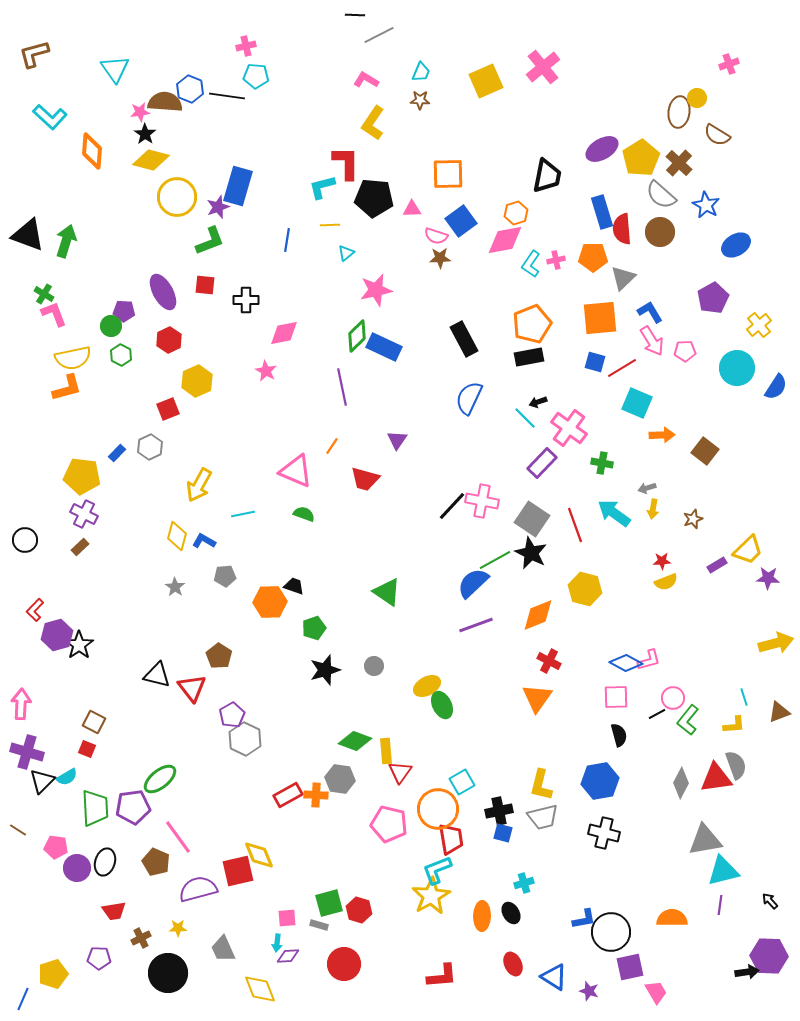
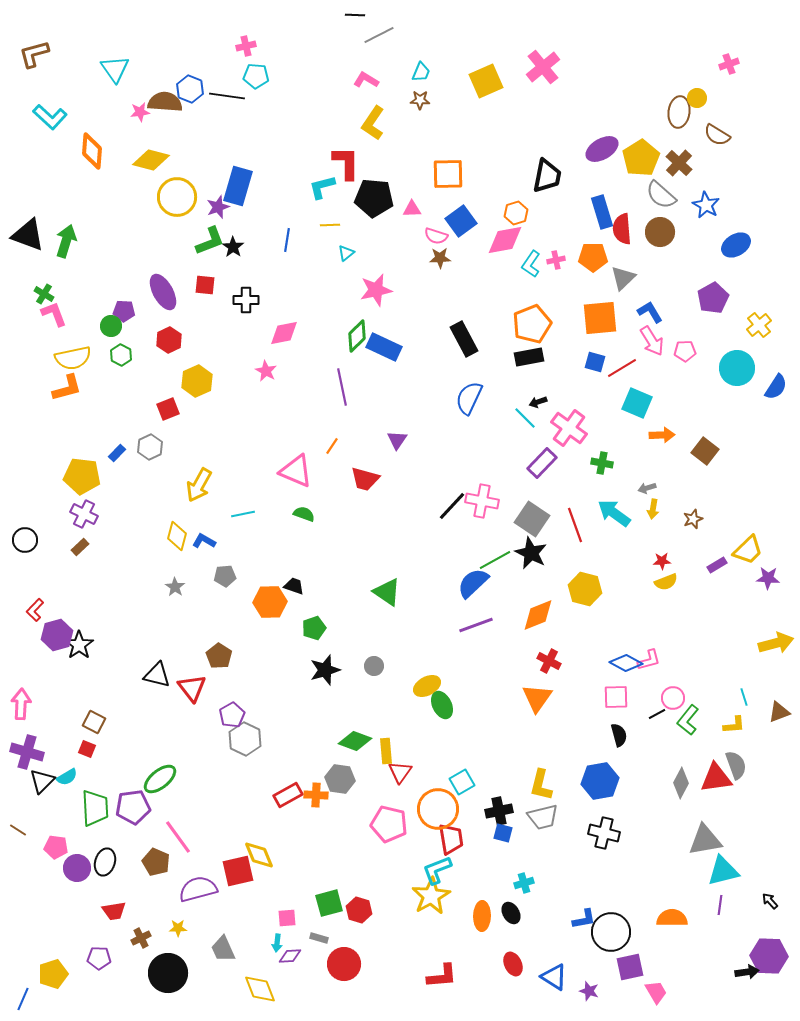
black star at (145, 134): moved 88 px right, 113 px down
gray rectangle at (319, 925): moved 13 px down
purple diamond at (288, 956): moved 2 px right
